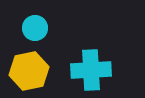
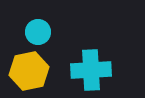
cyan circle: moved 3 px right, 4 px down
